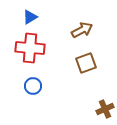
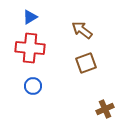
brown arrow: rotated 115 degrees counterclockwise
